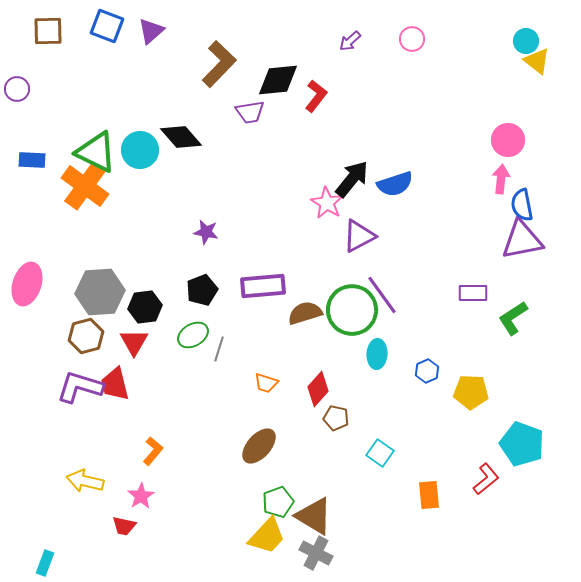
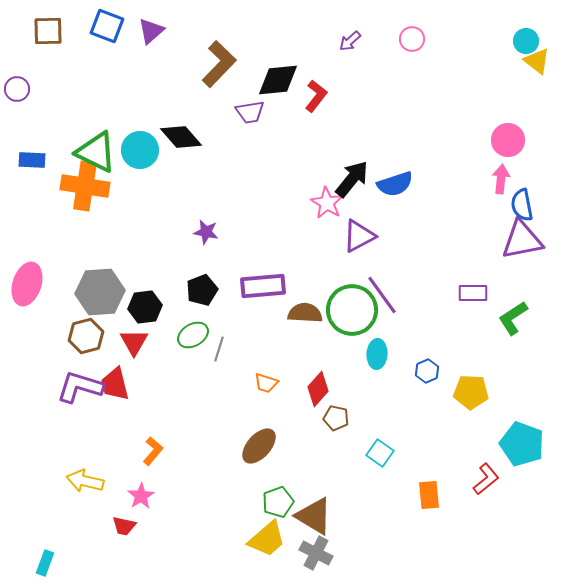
orange cross at (85, 186): rotated 27 degrees counterclockwise
brown semicircle at (305, 313): rotated 20 degrees clockwise
yellow trapezoid at (267, 536): moved 3 px down; rotated 6 degrees clockwise
